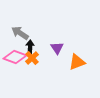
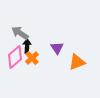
black arrow: moved 3 px left, 1 px up
pink diamond: rotated 60 degrees counterclockwise
